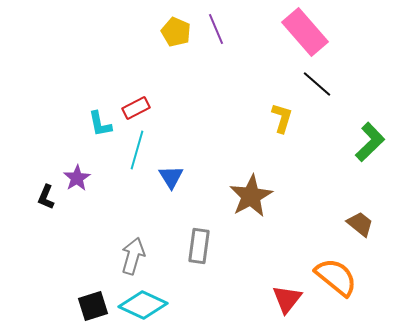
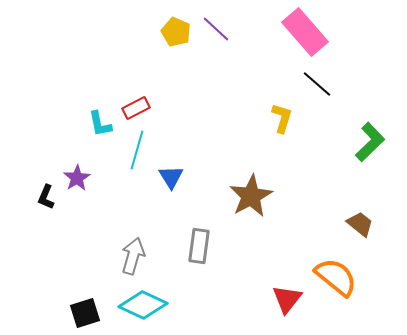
purple line: rotated 24 degrees counterclockwise
black square: moved 8 px left, 7 px down
